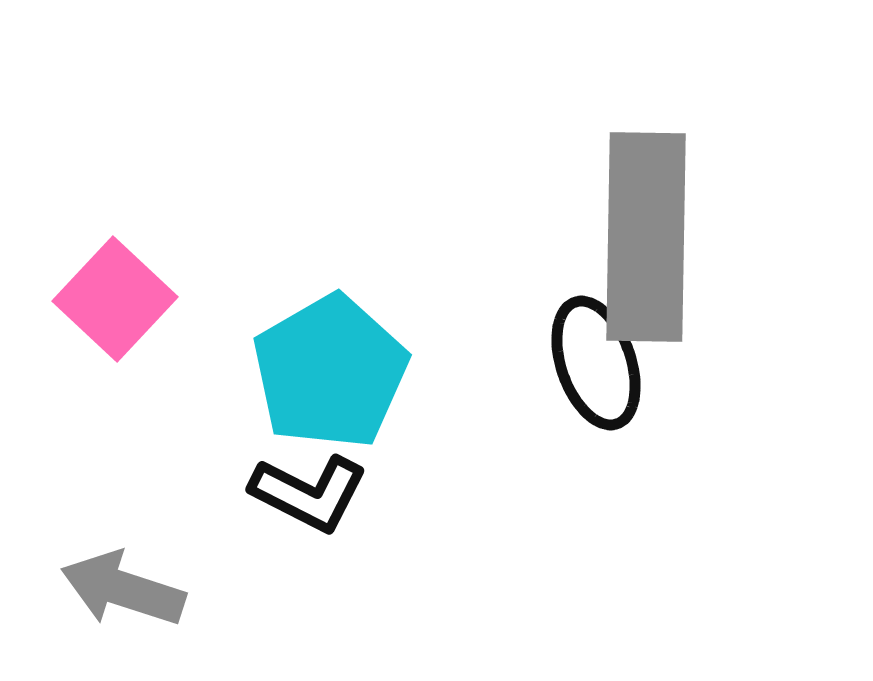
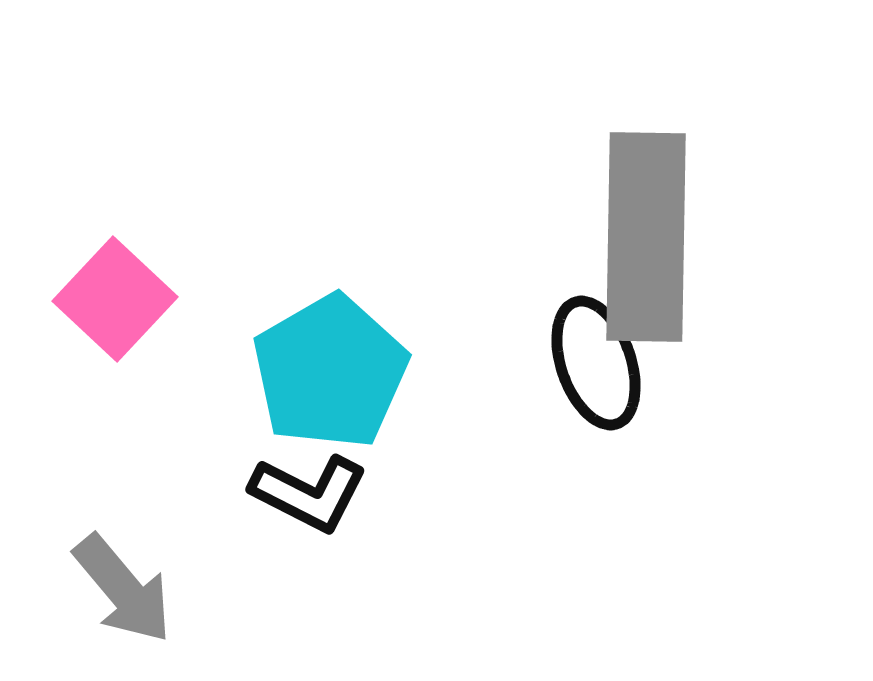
gray arrow: rotated 148 degrees counterclockwise
